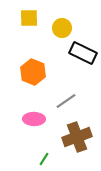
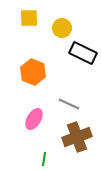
gray line: moved 3 px right, 3 px down; rotated 60 degrees clockwise
pink ellipse: rotated 60 degrees counterclockwise
green line: rotated 24 degrees counterclockwise
